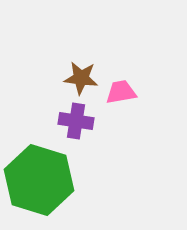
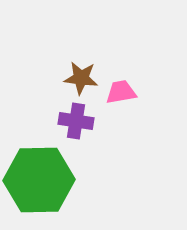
green hexagon: rotated 18 degrees counterclockwise
